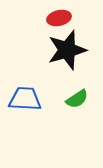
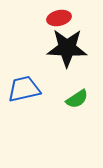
black star: moved 2 px up; rotated 18 degrees clockwise
blue trapezoid: moved 1 px left, 10 px up; rotated 16 degrees counterclockwise
